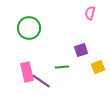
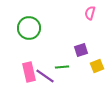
yellow square: moved 1 px left, 1 px up
pink rectangle: moved 2 px right
purple line: moved 4 px right, 5 px up
